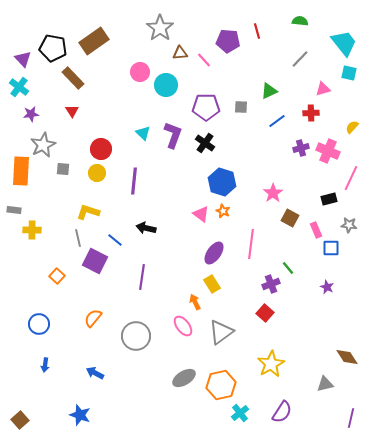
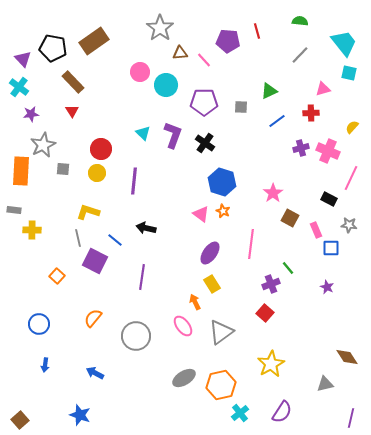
gray line at (300, 59): moved 4 px up
brown rectangle at (73, 78): moved 4 px down
purple pentagon at (206, 107): moved 2 px left, 5 px up
black rectangle at (329, 199): rotated 42 degrees clockwise
purple ellipse at (214, 253): moved 4 px left
